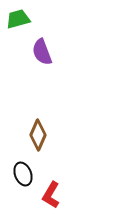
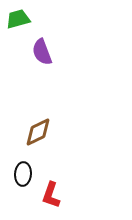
brown diamond: moved 3 px up; rotated 40 degrees clockwise
black ellipse: rotated 25 degrees clockwise
red L-shape: rotated 12 degrees counterclockwise
